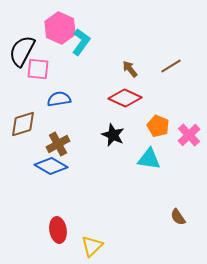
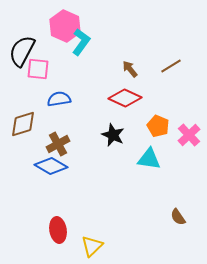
pink hexagon: moved 5 px right, 2 px up
